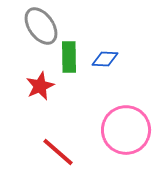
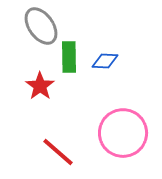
blue diamond: moved 2 px down
red star: rotated 12 degrees counterclockwise
pink circle: moved 3 px left, 3 px down
